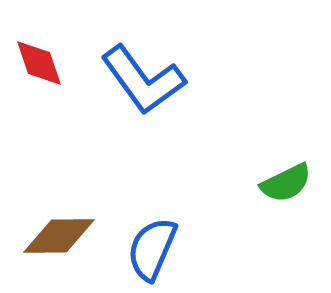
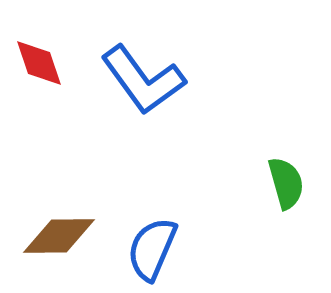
green semicircle: rotated 80 degrees counterclockwise
